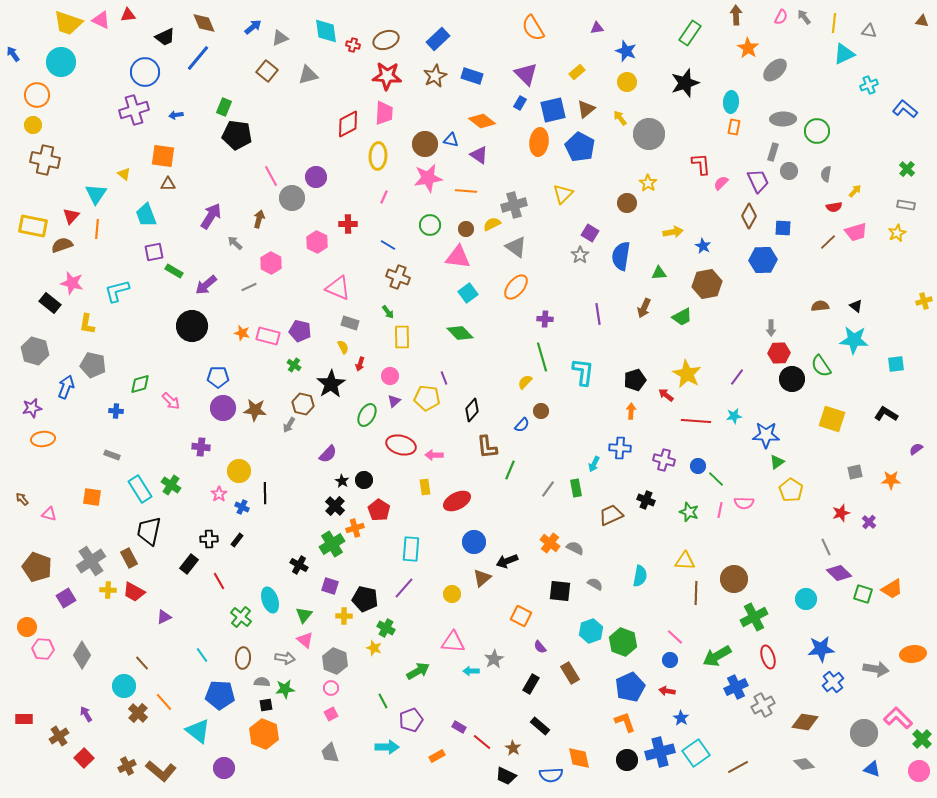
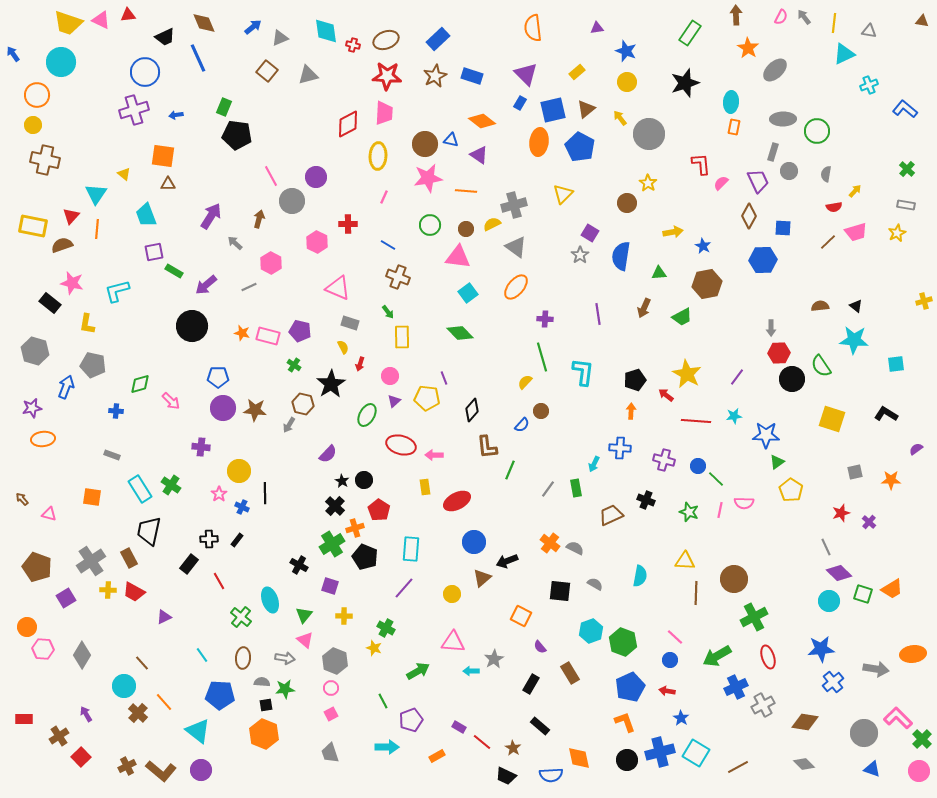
orange semicircle at (533, 28): rotated 24 degrees clockwise
blue line at (198, 58): rotated 64 degrees counterclockwise
gray circle at (292, 198): moved 3 px down
black pentagon at (365, 599): moved 42 px up; rotated 10 degrees clockwise
cyan circle at (806, 599): moved 23 px right, 2 px down
cyan square at (696, 753): rotated 24 degrees counterclockwise
red square at (84, 758): moved 3 px left, 1 px up
purple circle at (224, 768): moved 23 px left, 2 px down
